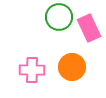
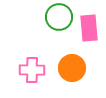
pink rectangle: rotated 20 degrees clockwise
orange circle: moved 1 px down
